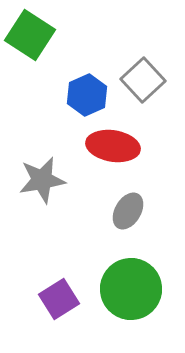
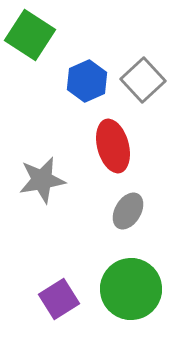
blue hexagon: moved 14 px up
red ellipse: rotated 66 degrees clockwise
